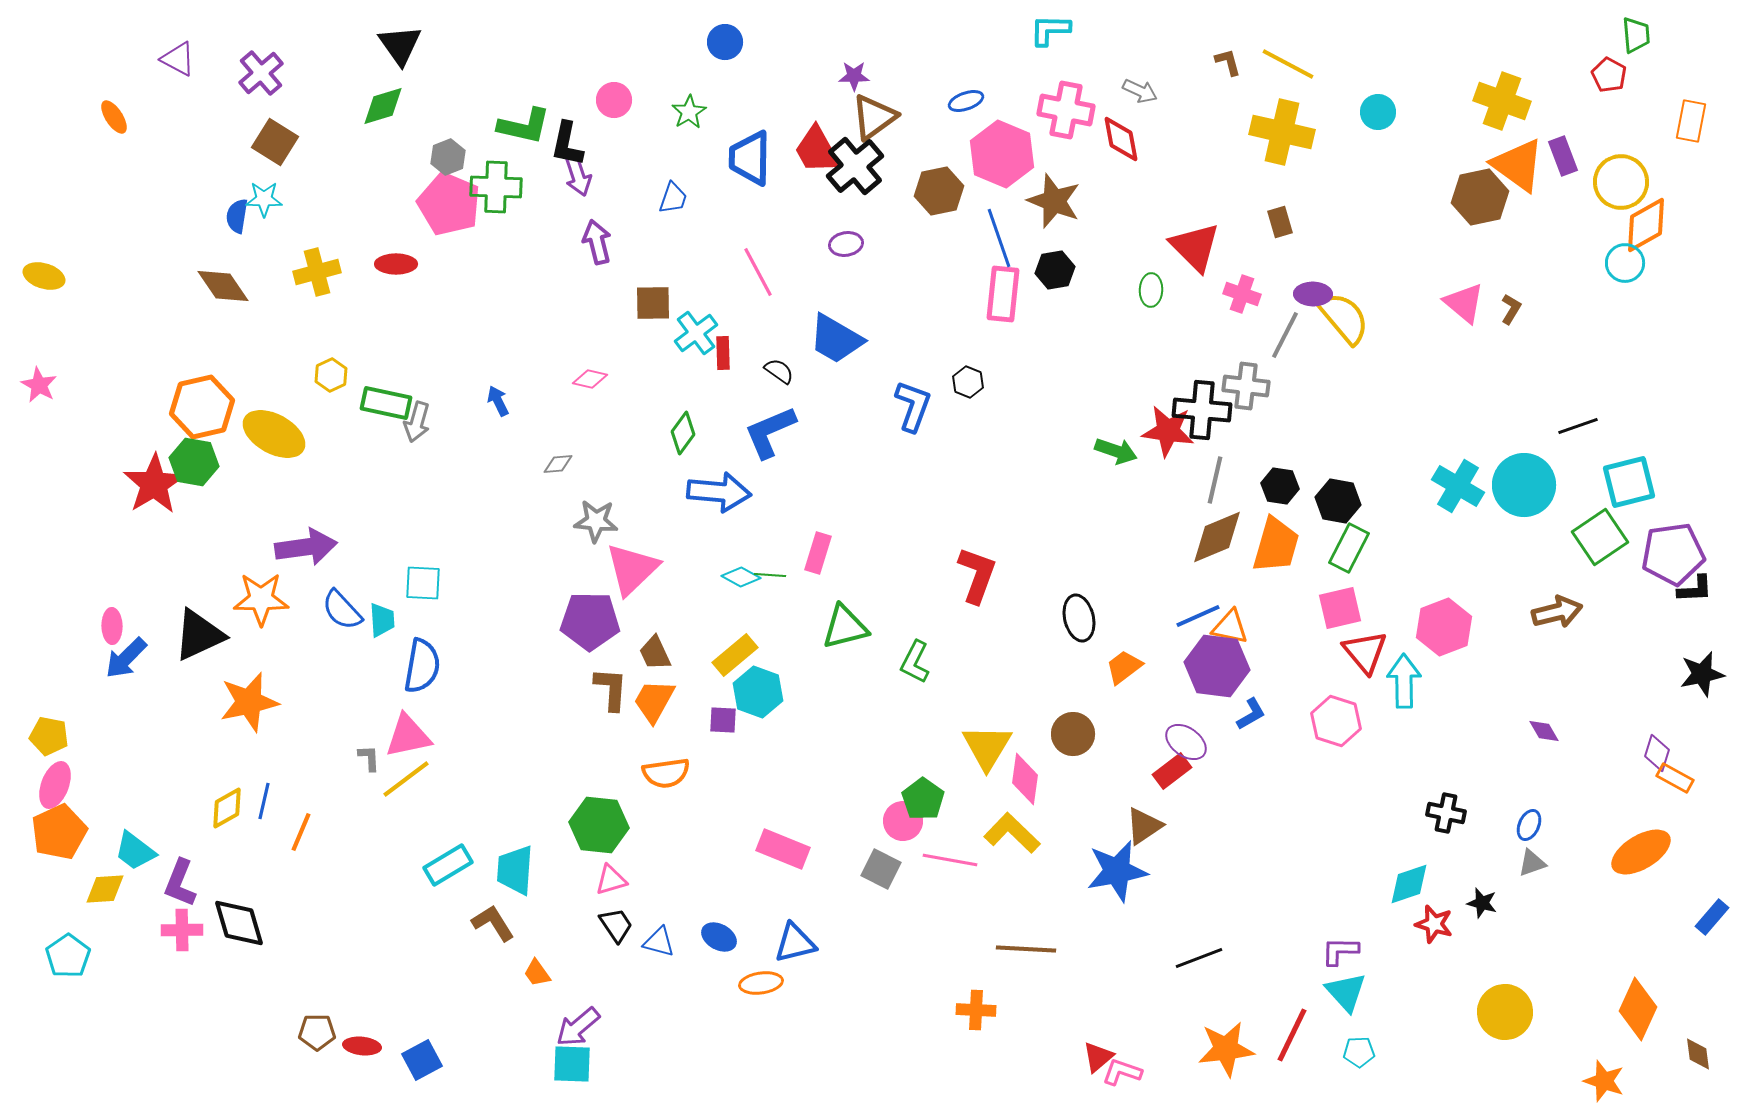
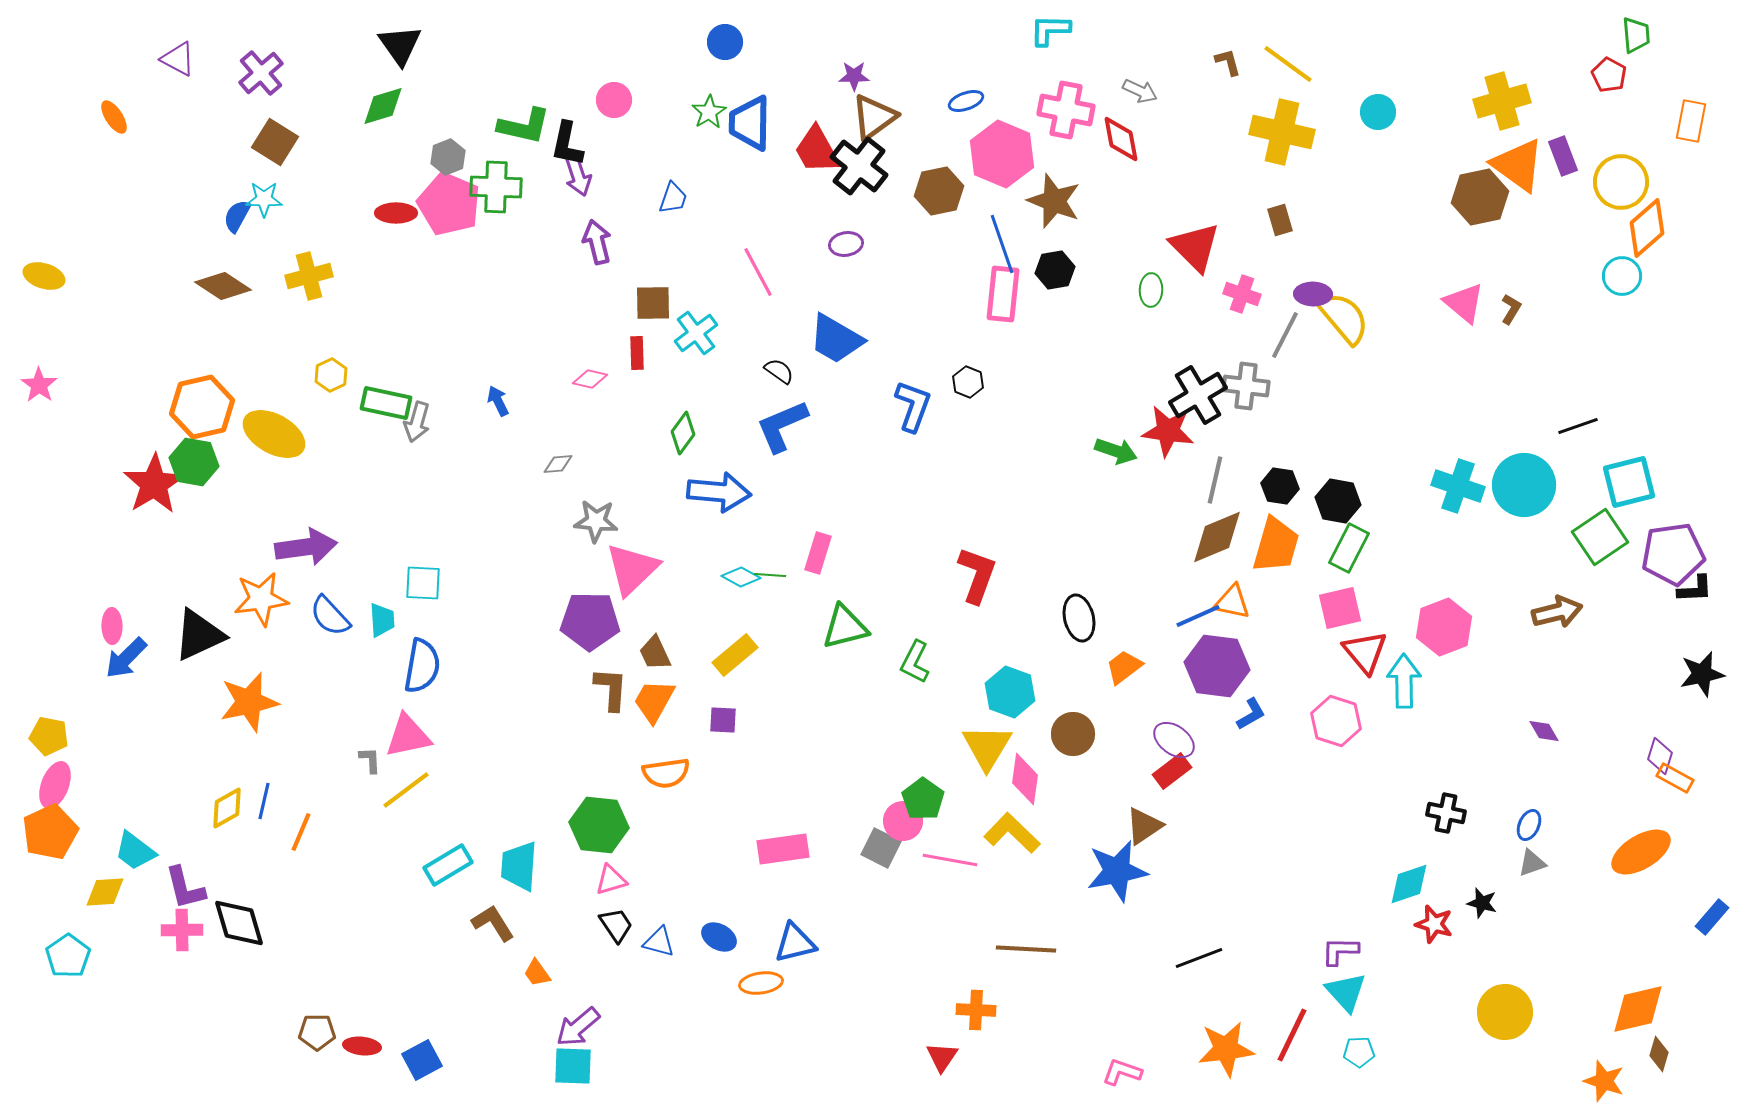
yellow line at (1288, 64): rotated 8 degrees clockwise
yellow cross at (1502, 101): rotated 36 degrees counterclockwise
green star at (689, 112): moved 20 px right
blue trapezoid at (750, 158): moved 35 px up
black cross at (855, 166): moved 4 px right; rotated 12 degrees counterclockwise
blue semicircle at (237, 216): rotated 20 degrees clockwise
brown rectangle at (1280, 222): moved 2 px up
orange diamond at (1646, 225): moved 1 px right, 3 px down; rotated 12 degrees counterclockwise
blue line at (999, 238): moved 3 px right, 6 px down
cyan circle at (1625, 263): moved 3 px left, 13 px down
red ellipse at (396, 264): moved 51 px up
yellow cross at (317, 272): moved 8 px left, 4 px down
brown diamond at (223, 286): rotated 22 degrees counterclockwise
red rectangle at (723, 353): moved 86 px left
pink star at (39, 385): rotated 6 degrees clockwise
black cross at (1202, 410): moved 4 px left, 15 px up; rotated 36 degrees counterclockwise
blue L-shape at (770, 432): moved 12 px right, 6 px up
cyan cross at (1458, 486): rotated 12 degrees counterclockwise
orange star at (261, 599): rotated 8 degrees counterclockwise
blue semicircle at (342, 610): moved 12 px left, 6 px down
orange triangle at (1230, 627): moved 2 px right, 25 px up
cyan hexagon at (758, 692): moved 252 px right
purple ellipse at (1186, 742): moved 12 px left, 2 px up
purple diamond at (1657, 753): moved 3 px right, 3 px down
gray L-shape at (369, 758): moved 1 px right, 2 px down
yellow line at (406, 779): moved 11 px down
orange pentagon at (59, 832): moved 9 px left
pink rectangle at (783, 849): rotated 30 degrees counterclockwise
gray square at (881, 869): moved 21 px up
cyan trapezoid at (515, 870): moved 4 px right, 4 px up
purple L-shape at (180, 883): moved 5 px right, 5 px down; rotated 36 degrees counterclockwise
yellow diamond at (105, 889): moved 3 px down
orange diamond at (1638, 1009): rotated 52 degrees clockwise
brown diamond at (1698, 1054): moved 39 px left; rotated 24 degrees clockwise
red triangle at (1098, 1057): moved 156 px left; rotated 16 degrees counterclockwise
cyan square at (572, 1064): moved 1 px right, 2 px down
